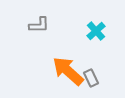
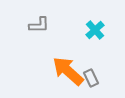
cyan cross: moved 1 px left, 1 px up
